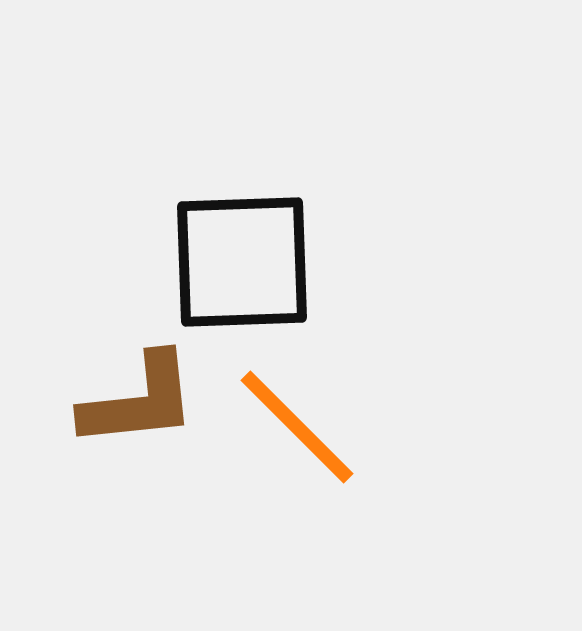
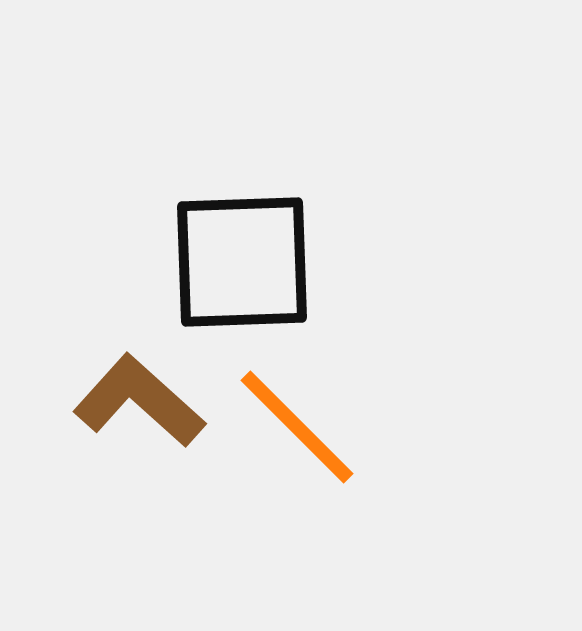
brown L-shape: rotated 132 degrees counterclockwise
